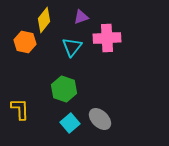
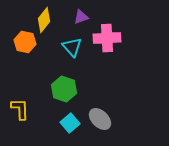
cyan triangle: rotated 20 degrees counterclockwise
